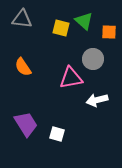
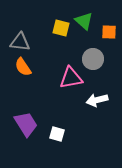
gray triangle: moved 2 px left, 23 px down
